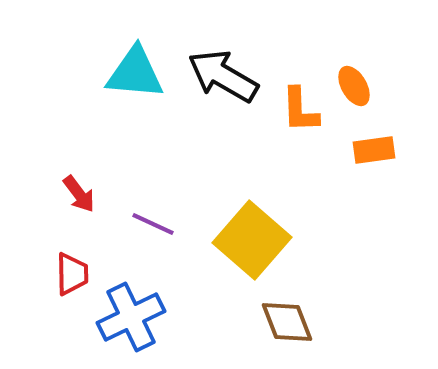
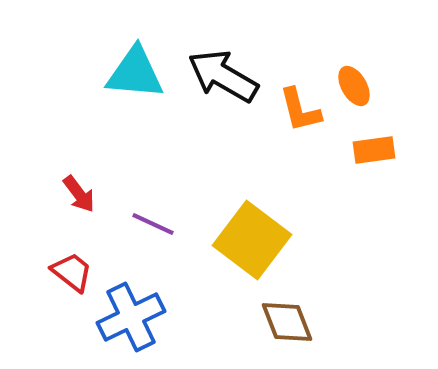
orange L-shape: rotated 12 degrees counterclockwise
yellow square: rotated 4 degrees counterclockwise
red trapezoid: moved 2 px up; rotated 51 degrees counterclockwise
